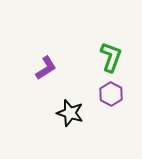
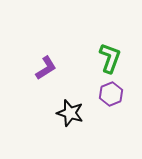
green L-shape: moved 1 px left, 1 px down
purple hexagon: rotated 10 degrees clockwise
